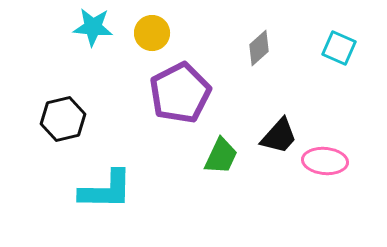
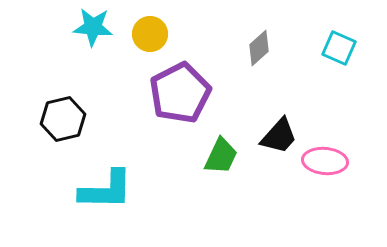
yellow circle: moved 2 px left, 1 px down
